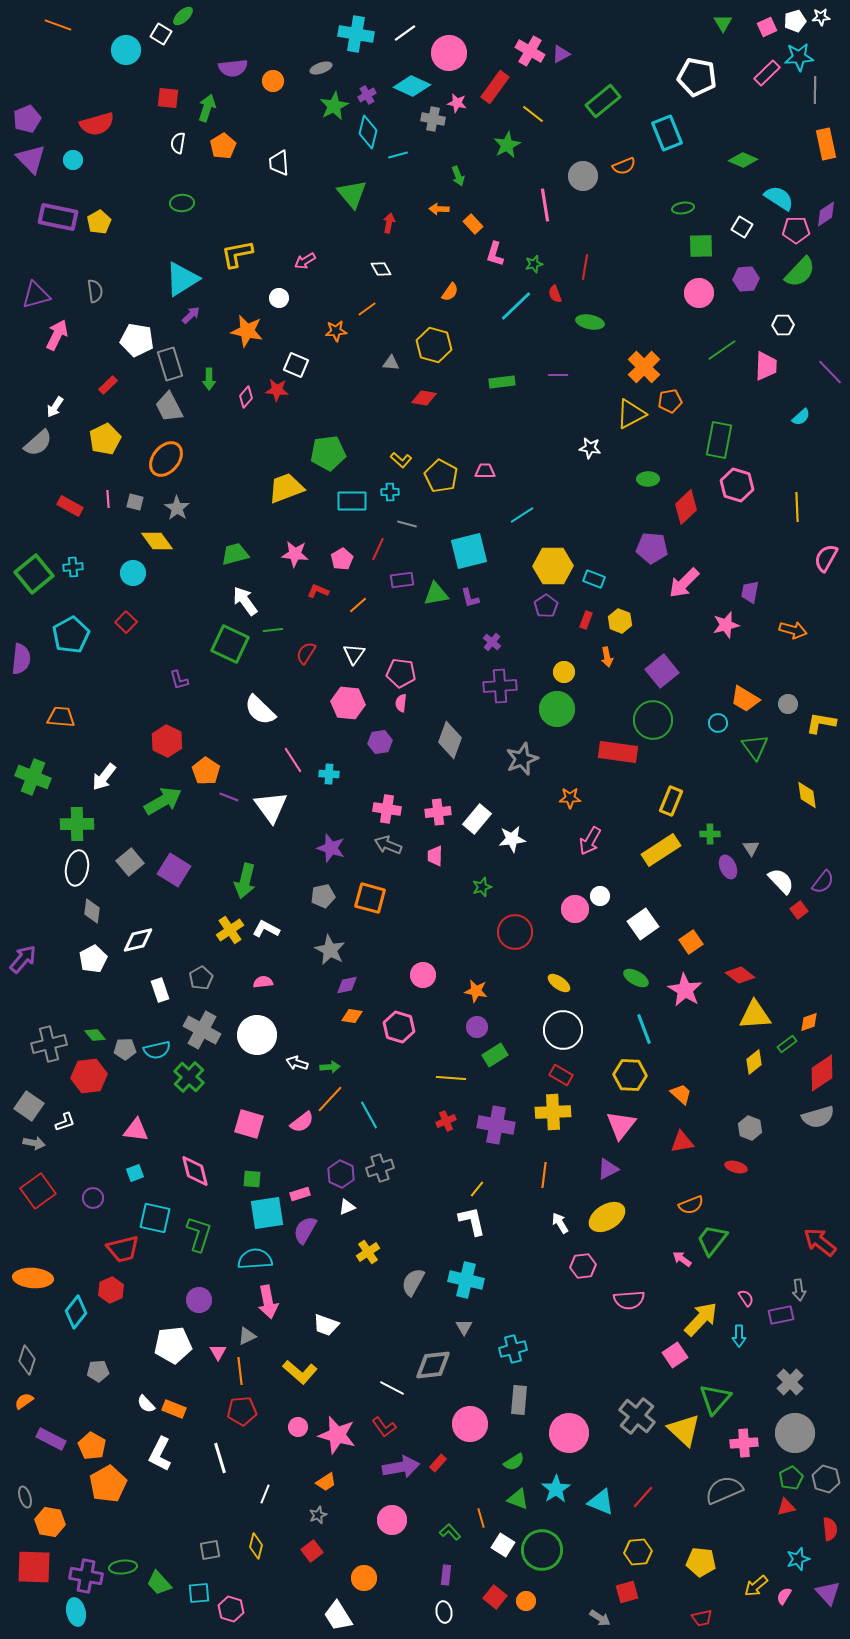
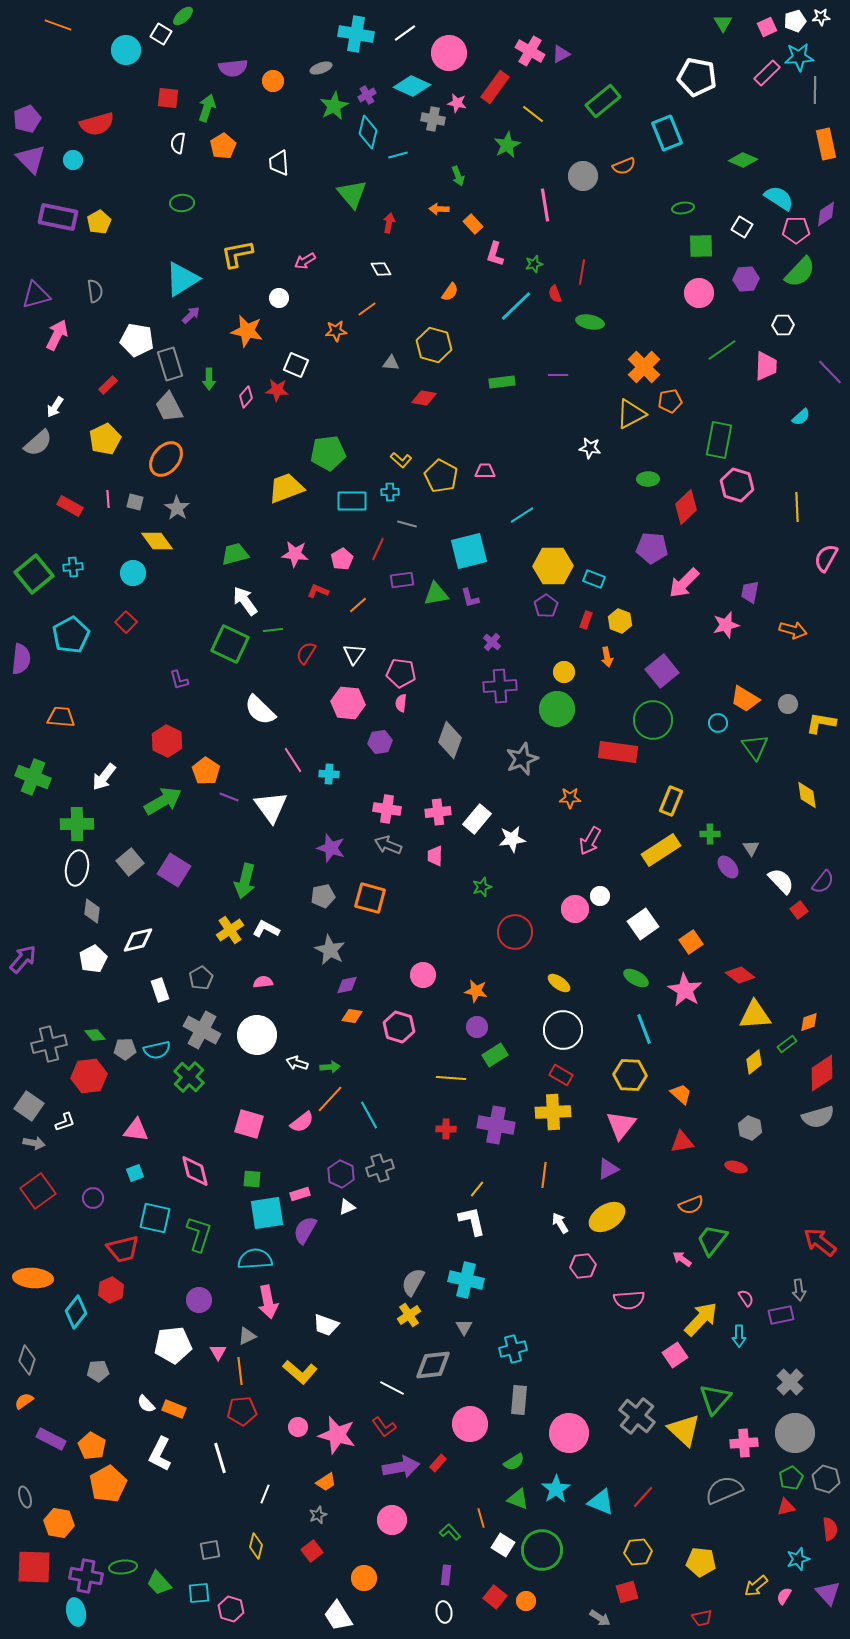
red line at (585, 267): moved 3 px left, 5 px down
purple ellipse at (728, 867): rotated 15 degrees counterclockwise
red cross at (446, 1121): moved 8 px down; rotated 24 degrees clockwise
yellow cross at (368, 1252): moved 41 px right, 63 px down
orange hexagon at (50, 1522): moved 9 px right, 1 px down
